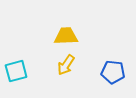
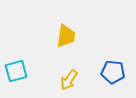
yellow trapezoid: rotated 100 degrees clockwise
yellow arrow: moved 3 px right, 15 px down
